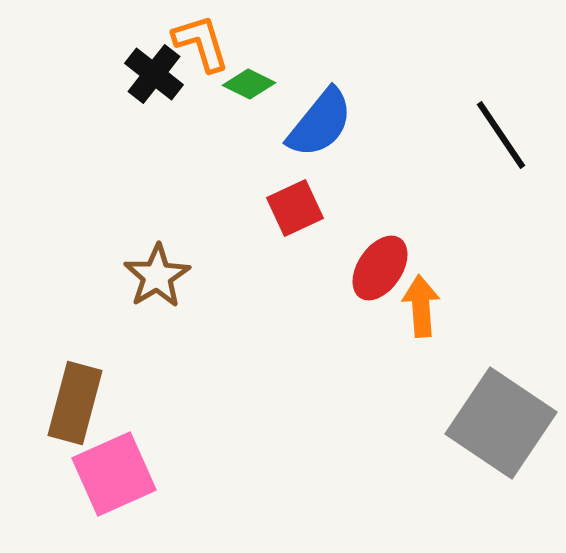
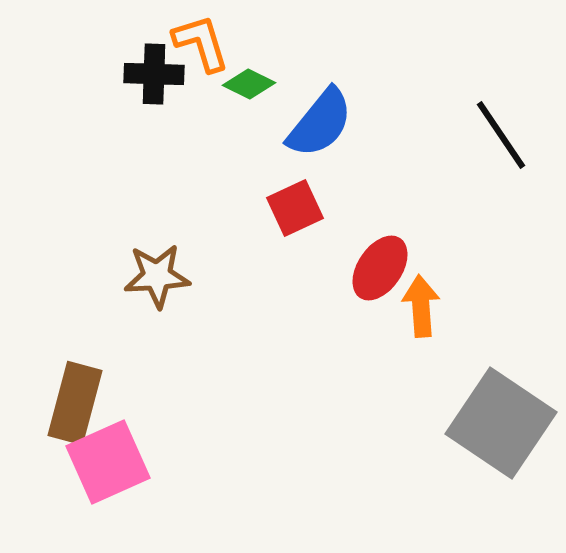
black cross: rotated 36 degrees counterclockwise
brown star: rotated 28 degrees clockwise
pink square: moved 6 px left, 12 px up
